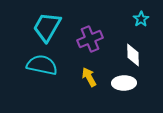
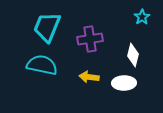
cyan star: moved 1 px right, 2 px up
cyan trapezoid: rotated 8 degrees counterclockwise
purple cross: rotated 15 degrees clockwise
white diamond: rotated 15 degrees clockwise
yellow arrow: rotated 54 degrees counterclockwise
